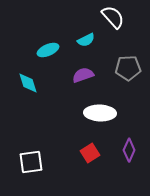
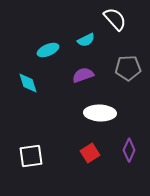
white semicircle: moved 2 px right, 2 px down
white square: moved 6 px up
